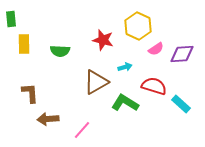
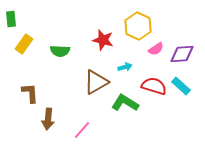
yellow rectangle: rotated 36 degrees clockwise
cyan rectangle: moved 18 px up
brown arrow: rotated 80 degrees counterclockwise
